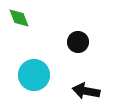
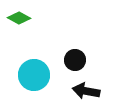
green diamond: rotated 40 degrees counterclockwise
black circle: moved 3 px left, 18 px down
